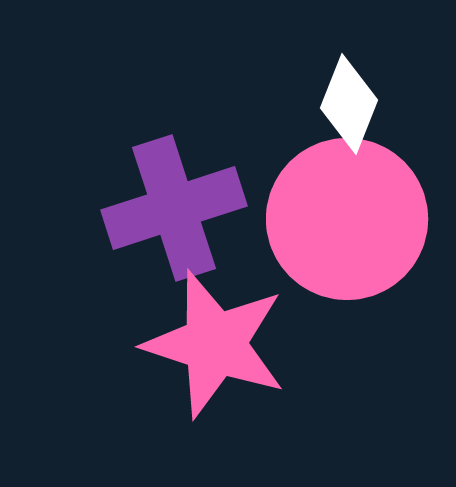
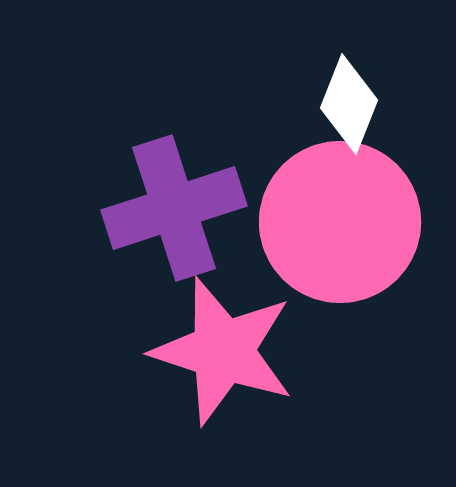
pink circle: moved 7 px left, 3 px down
pink star: moved 8 px right, 7 px down
